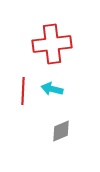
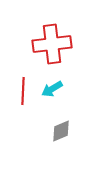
cyan arrow: rotated 45 degrees counterclockwise
